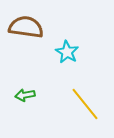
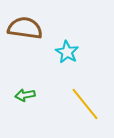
brown semicircle: moved 1 px left, 1 px down
